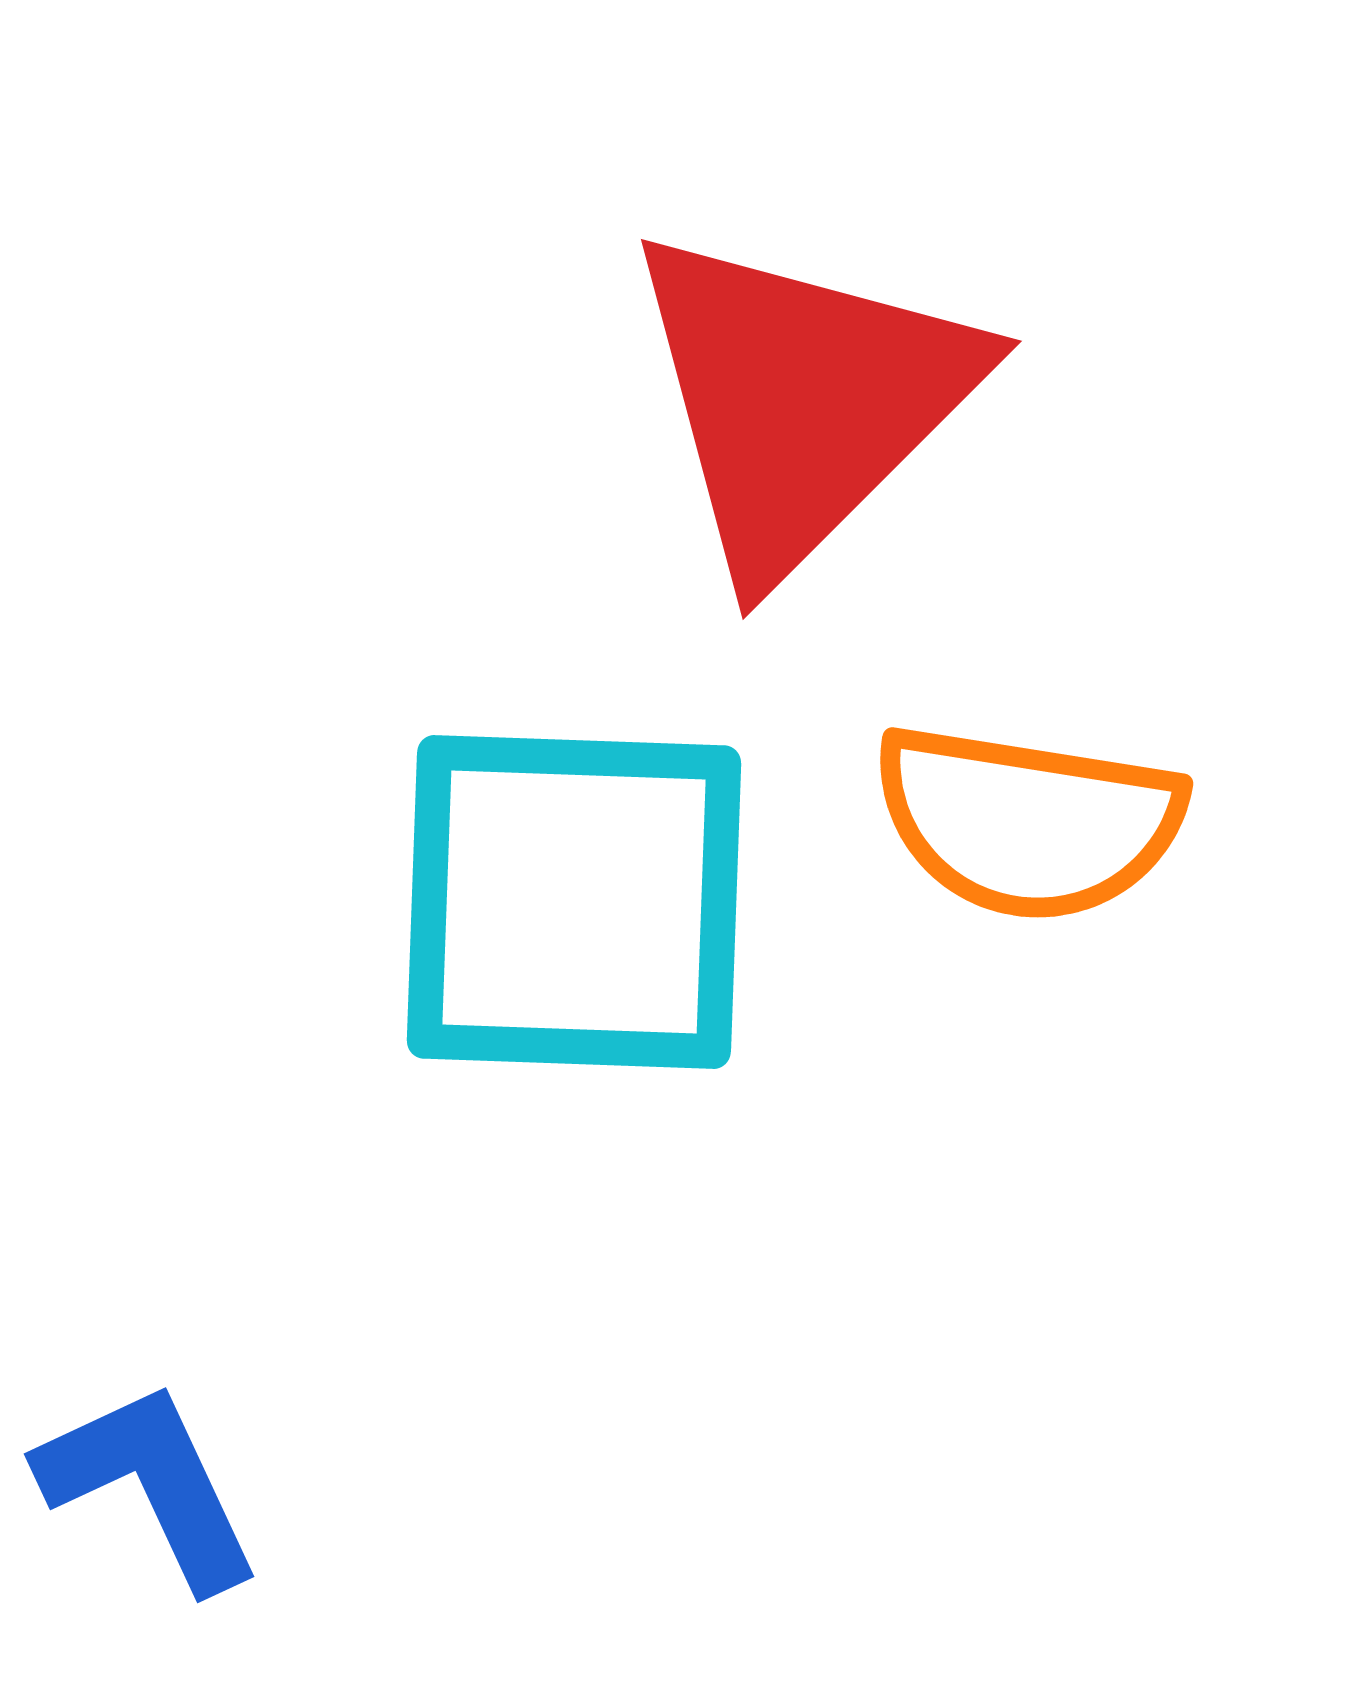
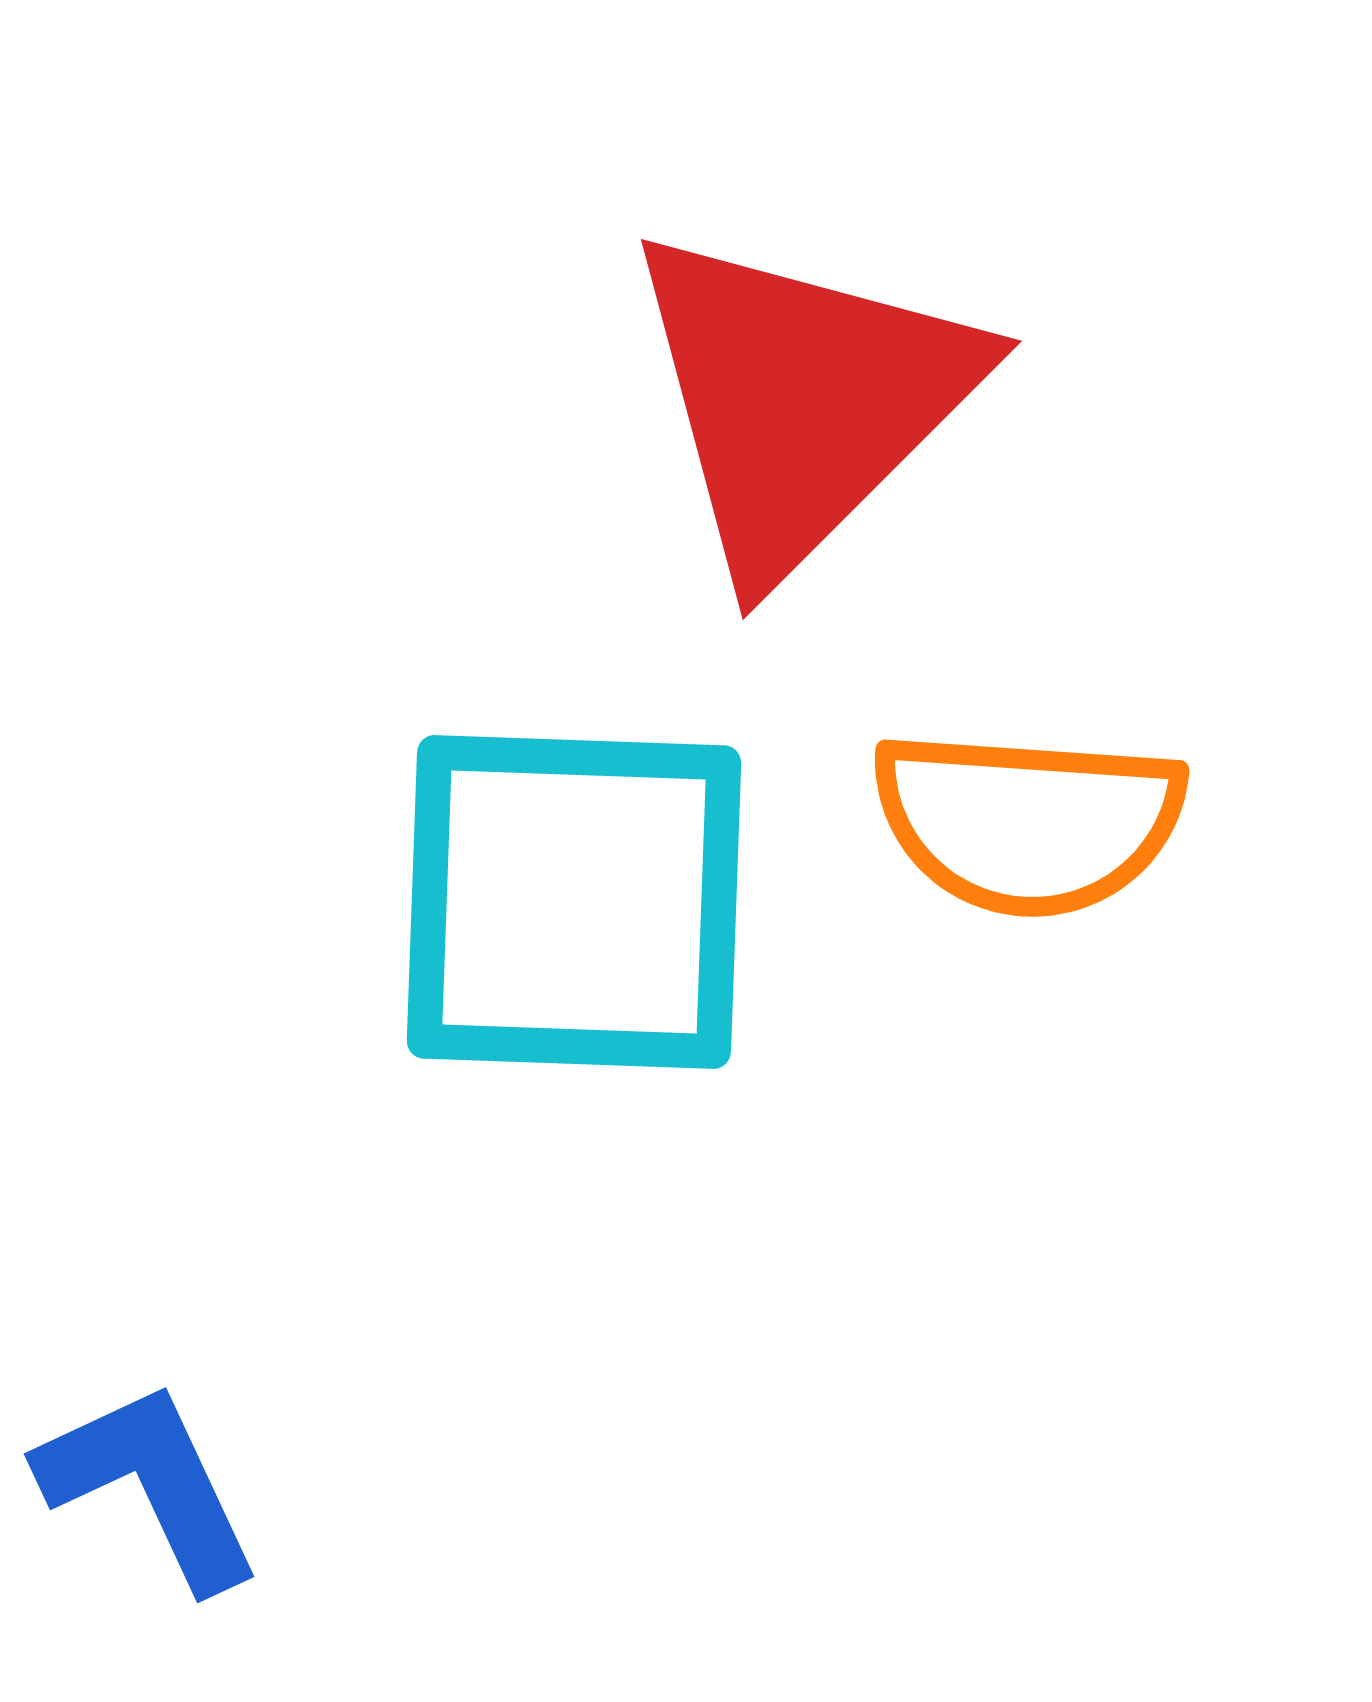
orange semicircle: rotated 5 degrees counterclockwise
